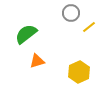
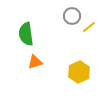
gray circle: moved 1 px right, 3 px down
green semicircle: rotated 60 degrees counterclockwise
orange triangle: moved 2 px left, 1 px down
